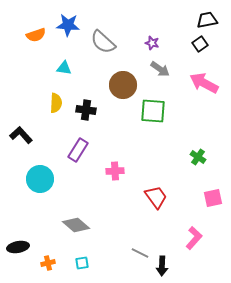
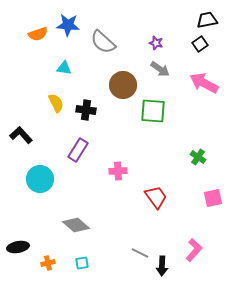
orange semicircle: moved 2 px right, 1 px up
purple star: moved 4 px right
yellow semicircle: rotated 30 degrees counterclockwise
pink cross: moved 3 px right
pink L-shape: moved 12 px down
